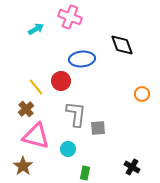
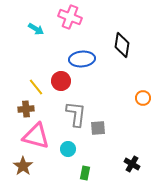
cyan arrow: rotated 63 degrees clockwise
black diamond: rotated 30 degrees clockwise
orange circle: moved 1 px right, 4 px down
brown cross: rotated 35 degrees clockwise
black cross: moved 3 px up
